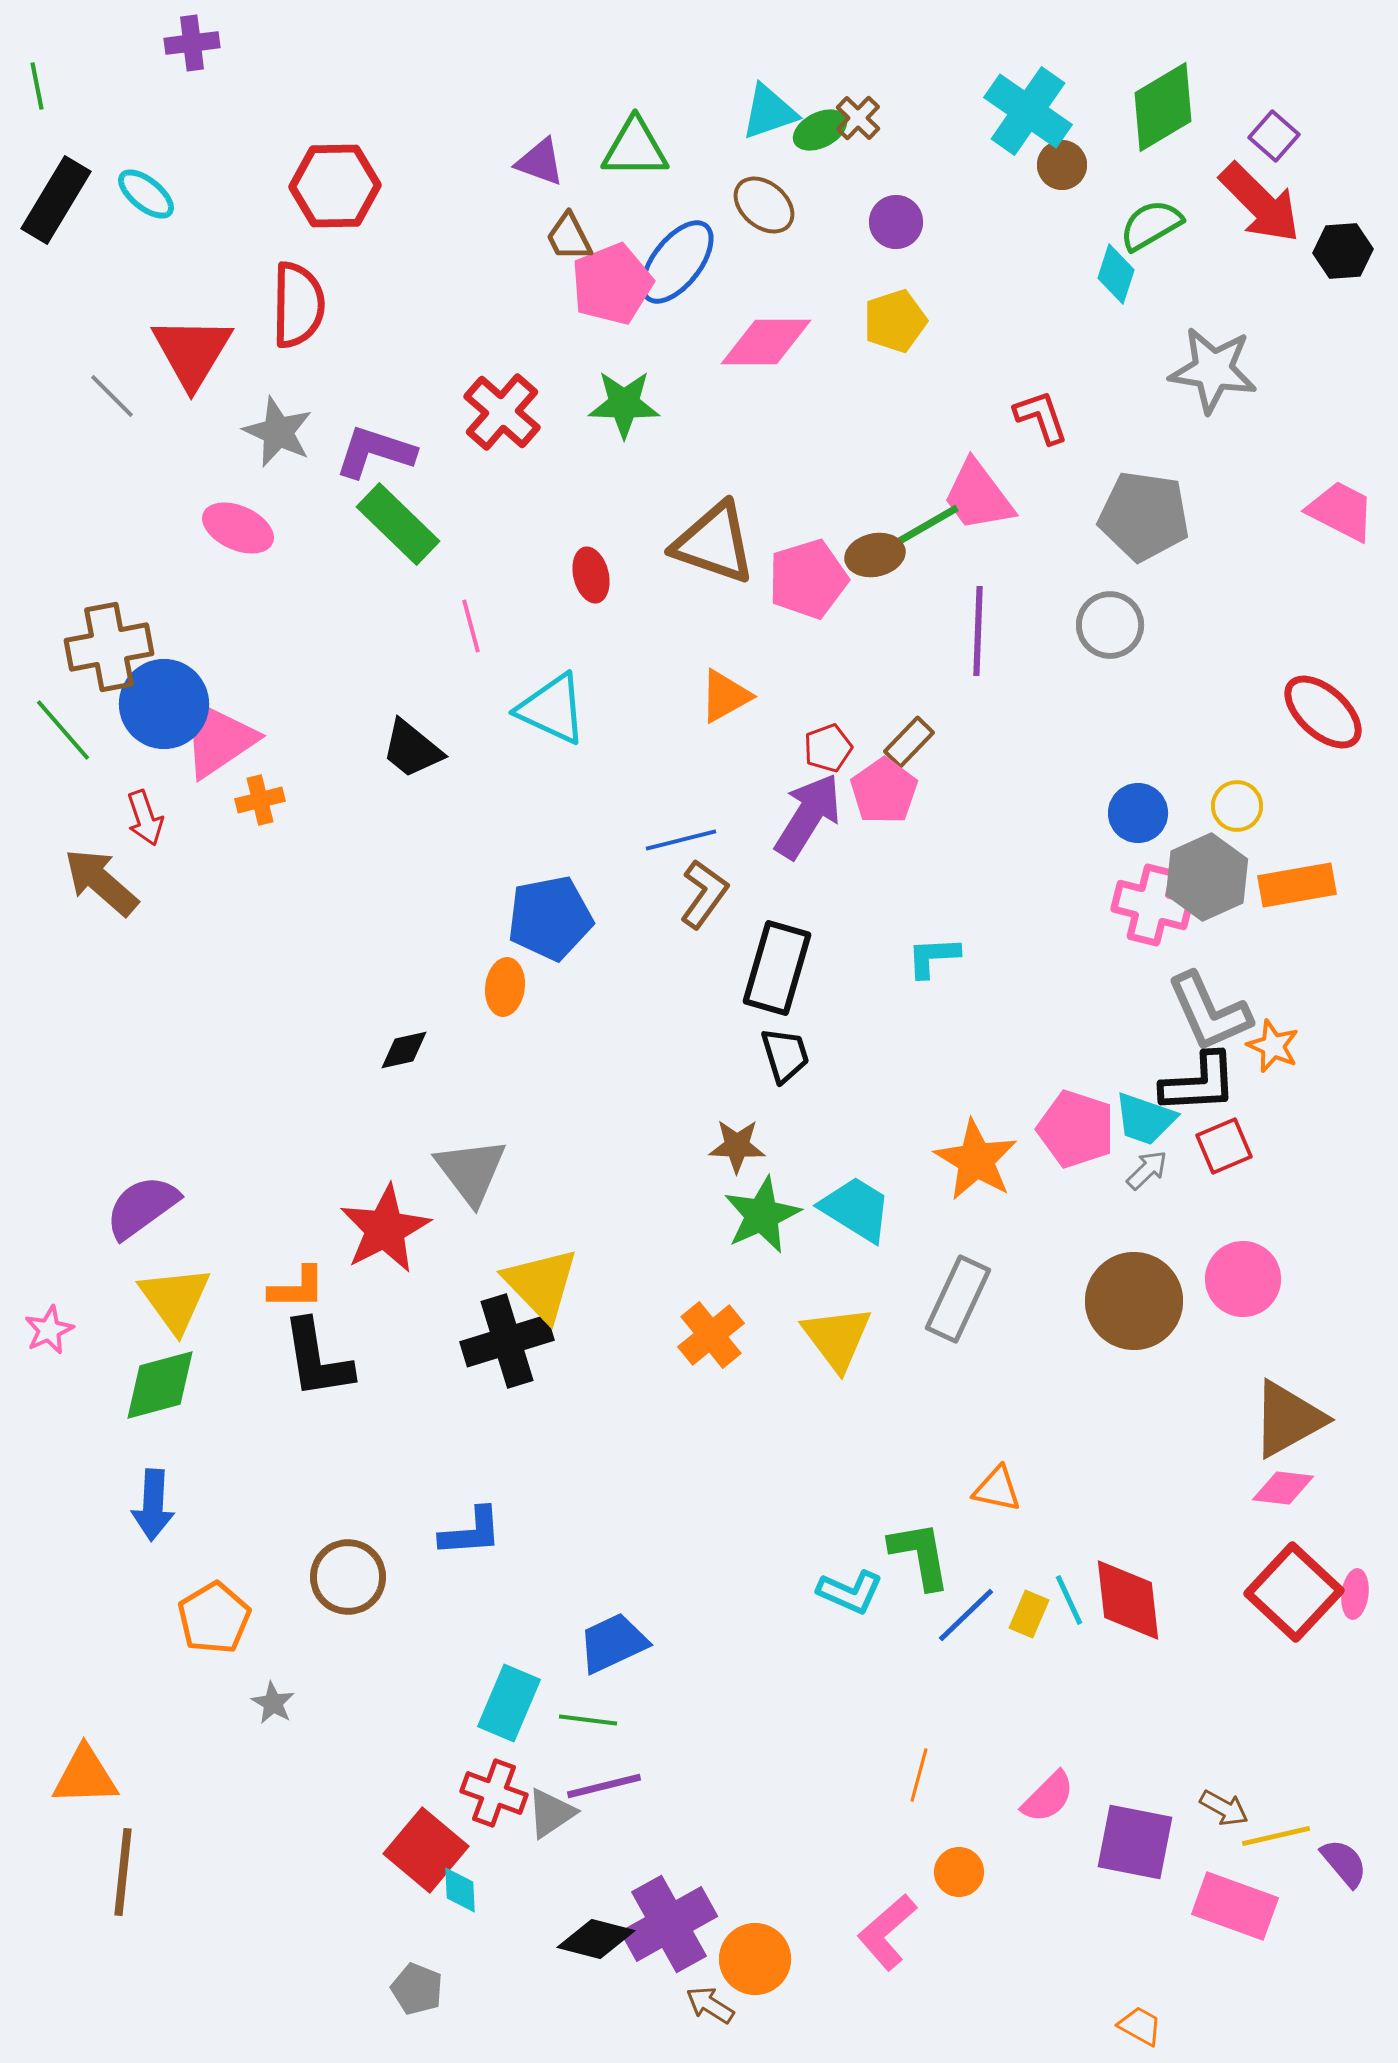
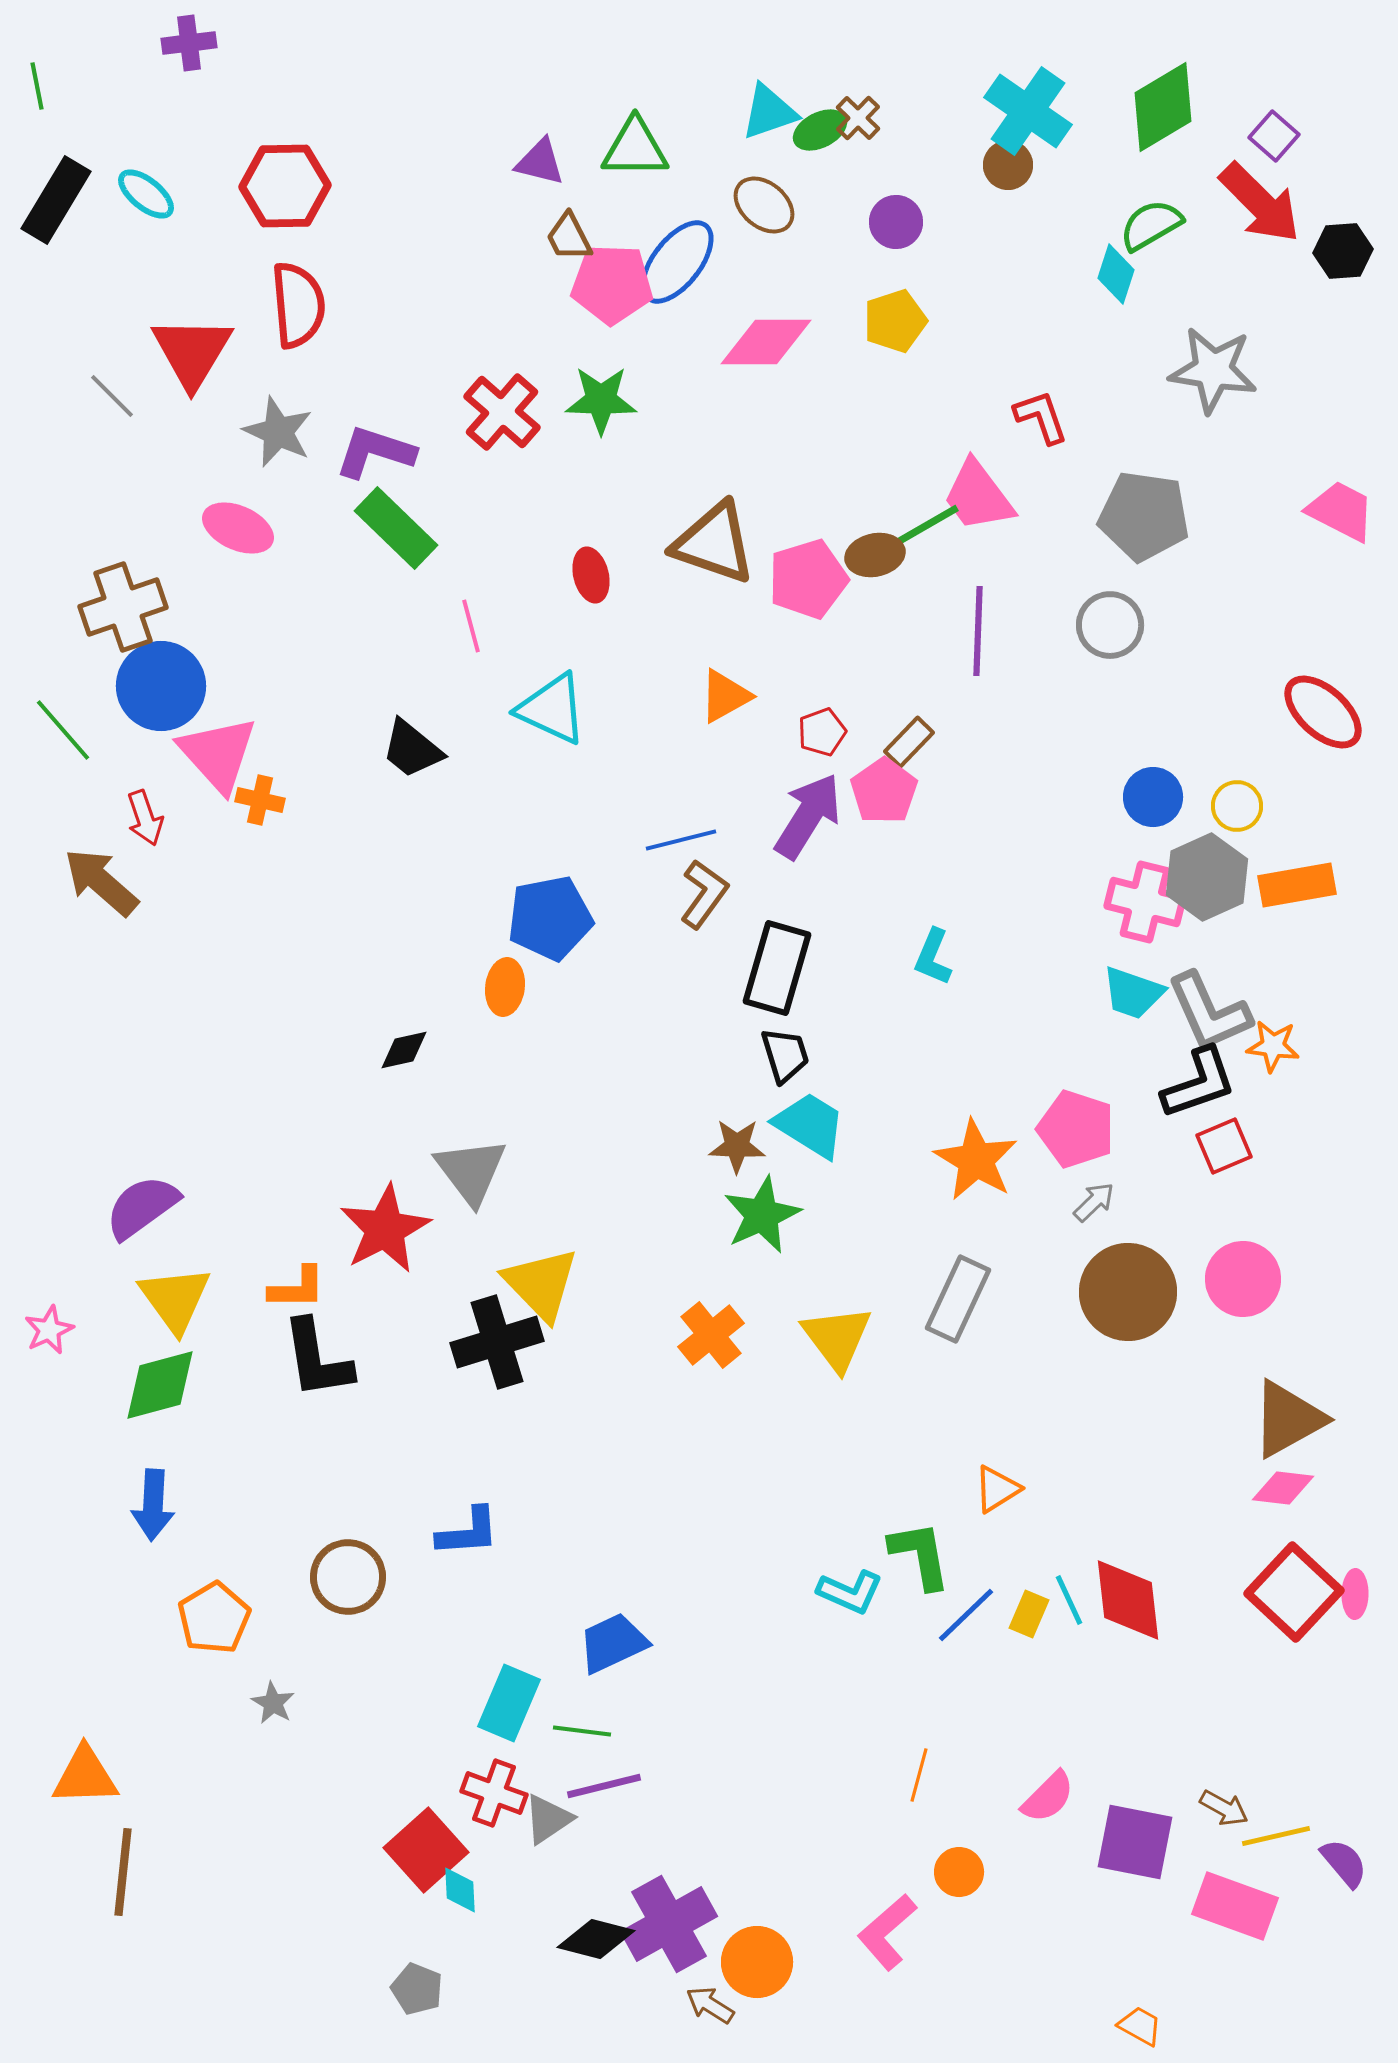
purple cross at (192, 43): moved 3 px left
purple triangle at (540, 162): rotated 6 degrees counterclockwise
brown circle at (1062, 165): moved 54 px left
red hexagon at (335, 186): moved 50 px left
pink pentagon at (612, 284): rotated 24 degrees clockwise
red semicircle at (298, 305): rotated 6 degrees counterclockwise
green star at (624, 404): moved 23 px left, 4 px up
green rectangle at (398, 524): moved 2 px left, 4 px down
brown cross at (109, 647): moved 14 px right, 40 px up; rotated 8 degrees counterclockwise
blue circle at (164, 704): moved 3 px left, 18 px up
pink triangle at (218, 739): moved 15 px down; rotated 38 degrees counterclockwise
red pentagon at (828, 748): moved 6 px left, 16 px up
orange cross at (260, 800): rotated 27 degrees clockwise
blue circle at (1138, 813): moved 15 px right, 16 px up
pink cross at (1152, 905): moved 7 px left, 3 px up
cyan L-shape at (933, 957): rotated 64 degrees counterclockwise
orange star at (1273, 1046): rotated 16 degrees counterclockwise
black L-shape at (1199, 1083): rotated 16 degrees counterclockwise
cyan trapezoid at (1145, 1119): moved 12 px left, 126 px up
gray arrow at (1147, 1170): moved 53 px left, 32 px down
cyan trapezoid at (856, 1209): moved 46 px left, 84 px up
brown circle at (1134, 1301): moved 6 px left, 9 px up
black cross at (507, 1341): moved 10 px left, 1 px down
orange triangle at (997, 1489): rotated 44 degrees counterclockwise
blue L-shape at (471, 1532): moved 3 px left
pink ellipse at (1355, 1594): rotated 6 degrees counterclockwise
green line at (588, 1720): moved 6 px left, 11 px down
gray triangle at (551, 1813): moved 3 px left, 6 px down
red square at (426, 1850): rotated 8 degrees clockwise
orange circle at (755, 1959): moved 2 px right, 3 px down
